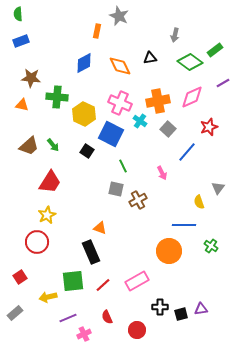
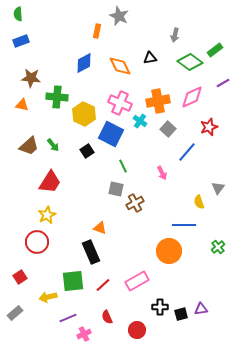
black square at (87, 151): rotated 24 degrees clockwise
brown cross at (138, 200): moved 3 px left, 3 px down
green cross at (211, 246): moved 7 px right, 1 px down; rotated 16 degrees clockwise
